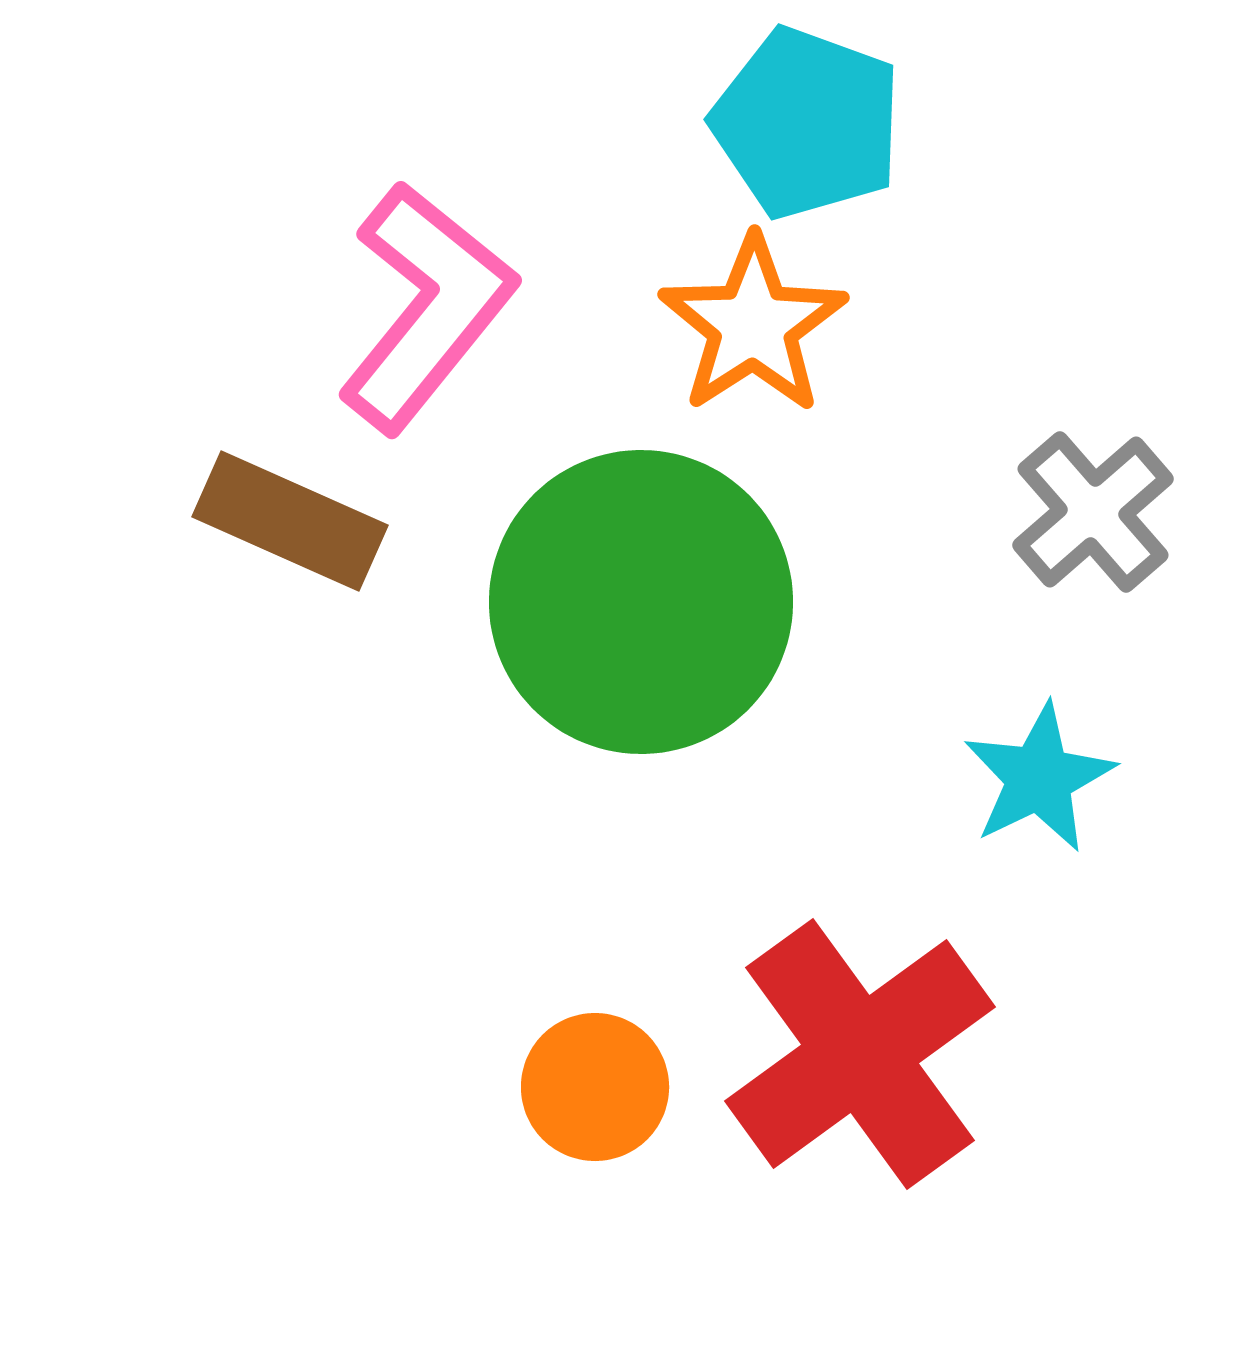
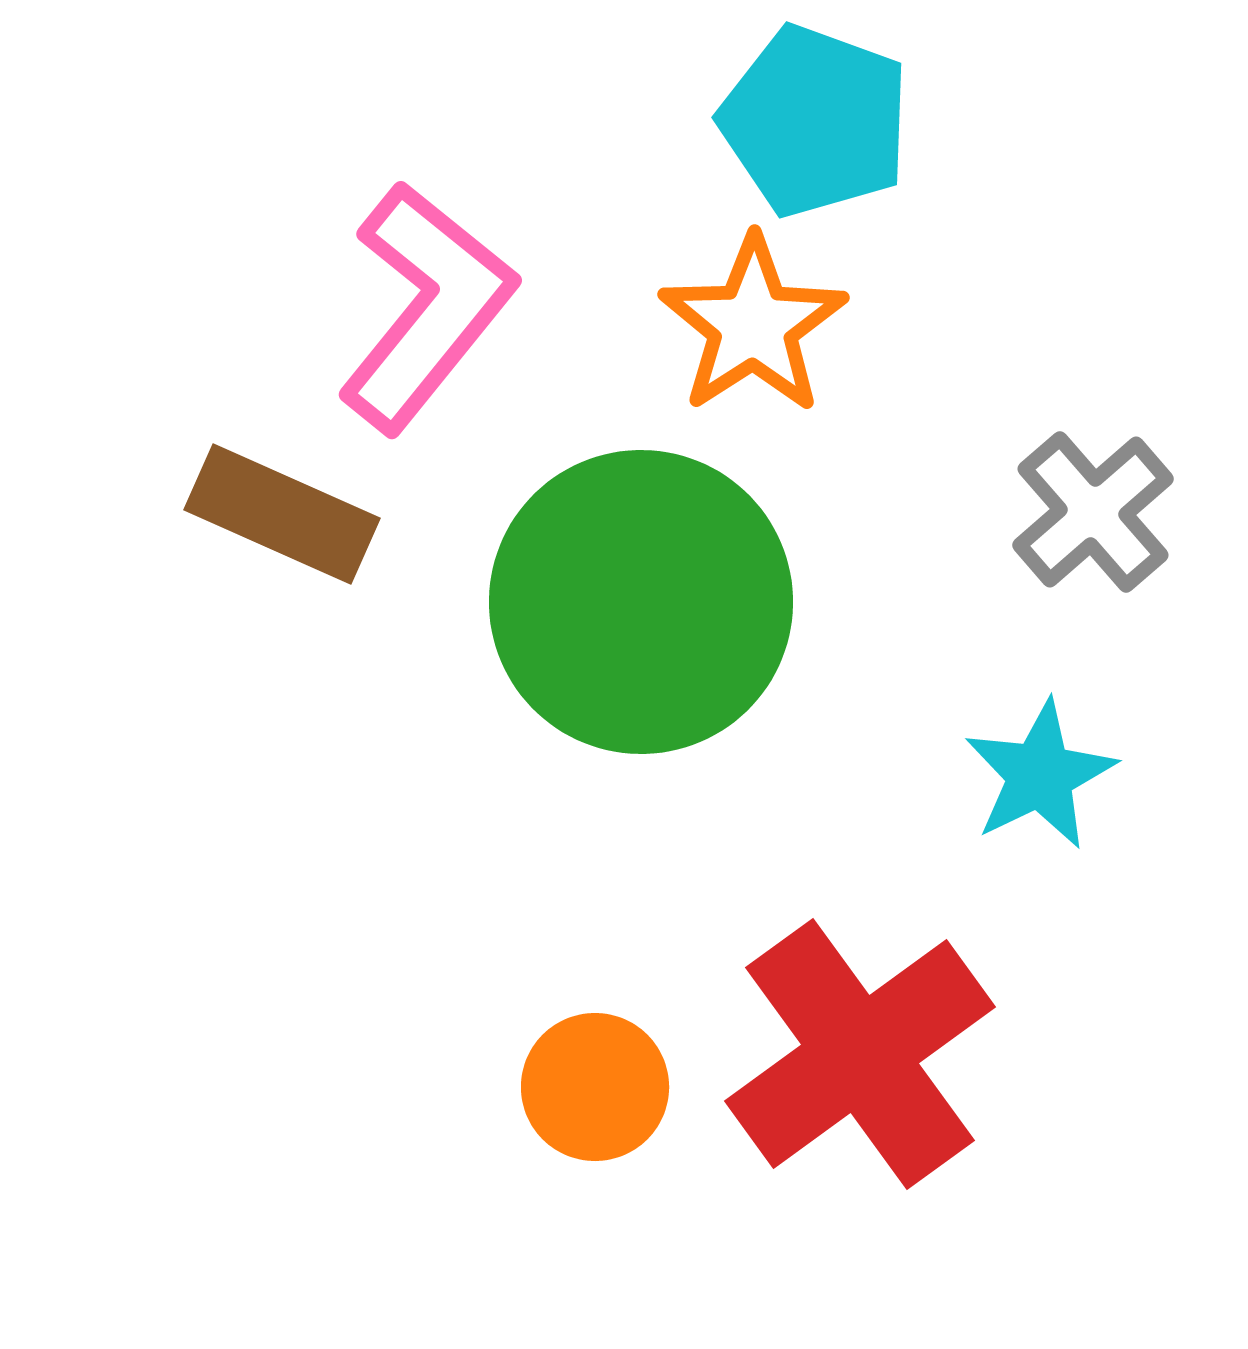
cyan pentagon: moved 8 px right, 2 px up
brown rectangle: moved 8 px left, 7 px up
cyan star: moved 1 px right, 3 px up
